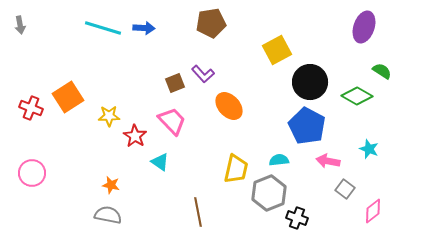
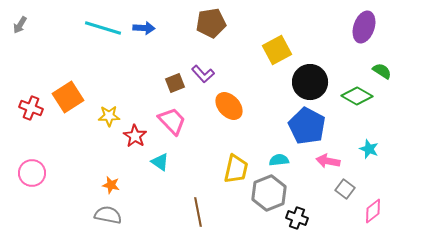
gray arrow: rotated 42 degrees clockwise
